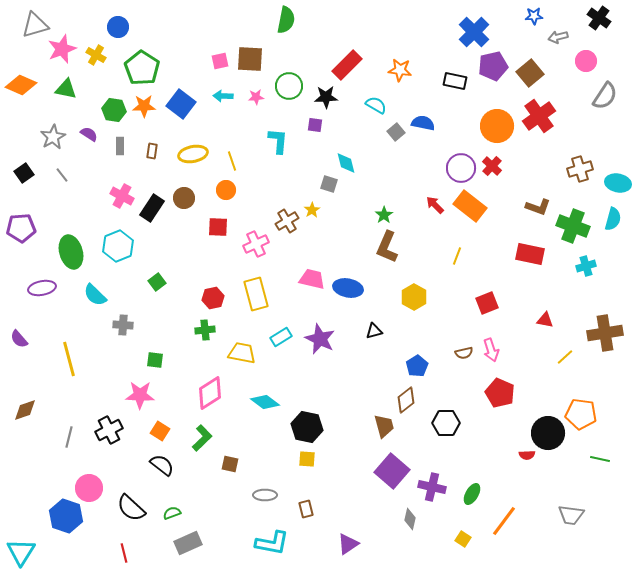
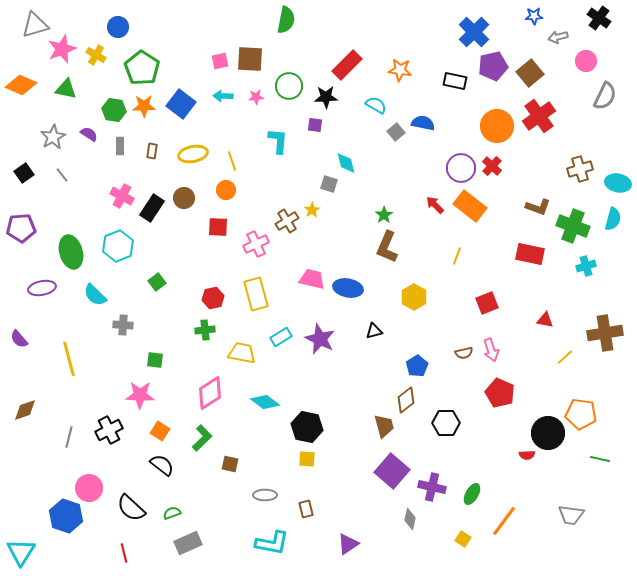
gray semicircle at (605, 96): rotated 8 degrees counterclockwise
